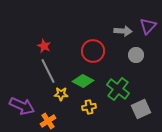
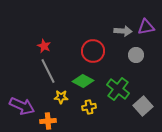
purple triangle: moved 2 px left, 1 px down; rotated 36 degrees clockwise
yellow star: moved 3 px down
gray square: moved 2 px right, 3 px up; rotated 18 degrees counterclockwise
orange cross: rotated 28 degrees clockwise
